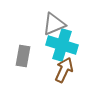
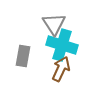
gray triangle: rotated 40 degrees counterclockwise
brown arrow: moved 3 px left, 1 px up
